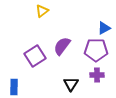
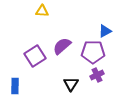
yellow triangle: rotated 40 degrees clockwise
blue triangle: moved 1 px right, 3 px down
purple semicircle: rotated 12 degrees clockwise
purple pentagon: moved 3 px left, 2 px down
purple cross: rotated 24 degrees counterclockwise
blue rectangle: moved 1 px right, 1 px up
